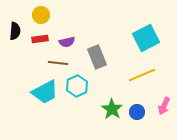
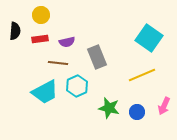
cyan square: moved 3 px right; rotated 28 degrees counterclockwise
green star: moved 3 px left, 1 px up; rotated 20 degrees counterclockwise
